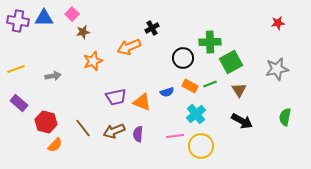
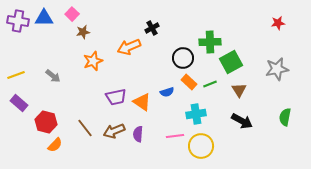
yellow line: moved 6 px down
gray arrow: rotated 49 degrees clockwise
orange rectangle: moved 1 px left, 4 px up; rotated 14 degrees clockwise
orange triangle: rotated 12 degrees clockwise
cyan cross: rotated 30 degrees clockwise
brown line: moved 2 px right
